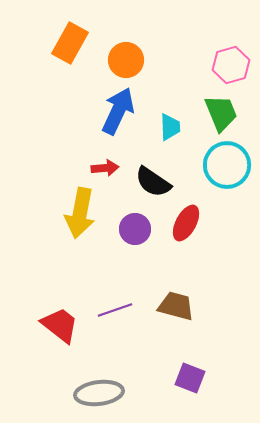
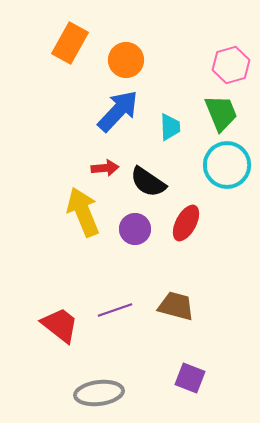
blue arrow: rotated 18 degrees clockwise
black semicircle: moved 5 px left
yellow arrow: moved 3 px right, 1 px up; rotated 147 degrees clockwise
